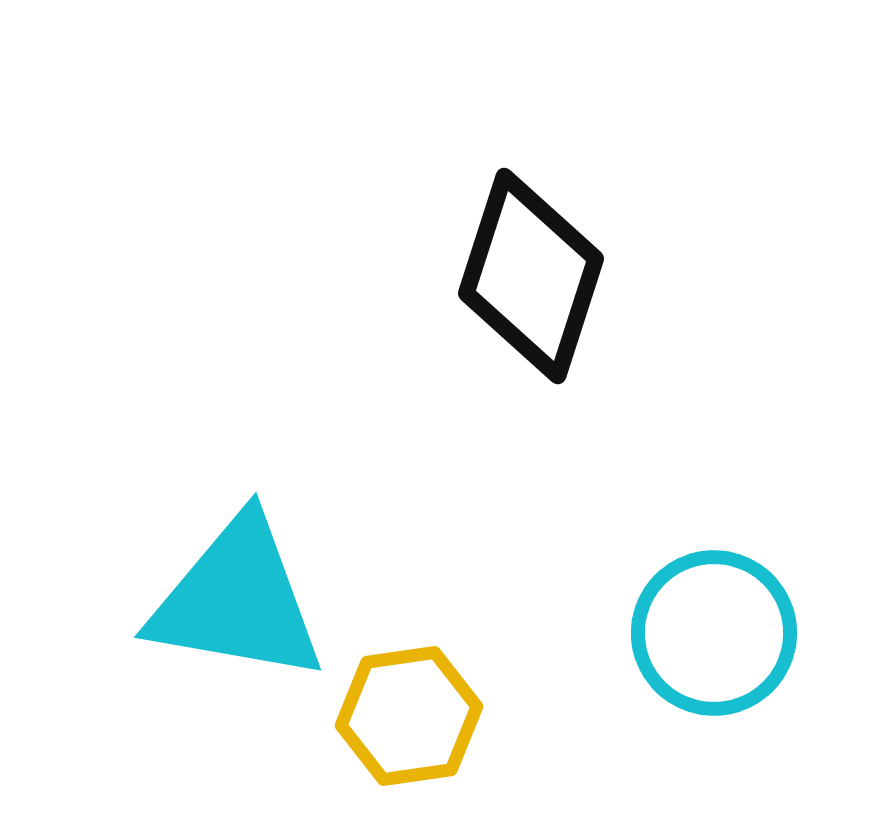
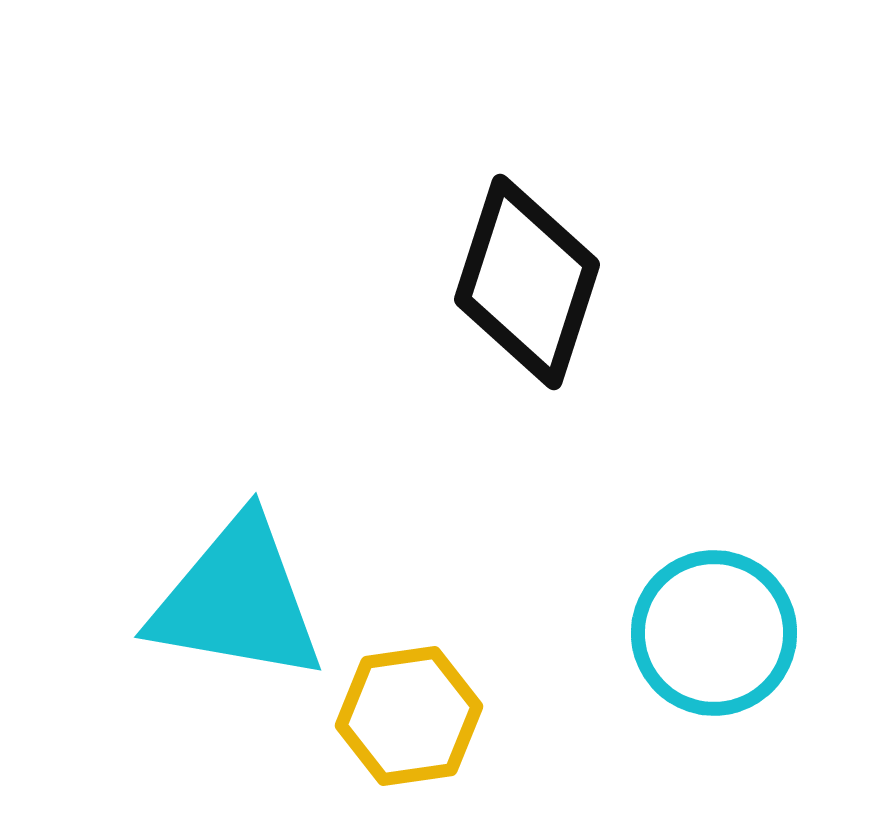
black diamond: moved 4 px left, 6 px down
